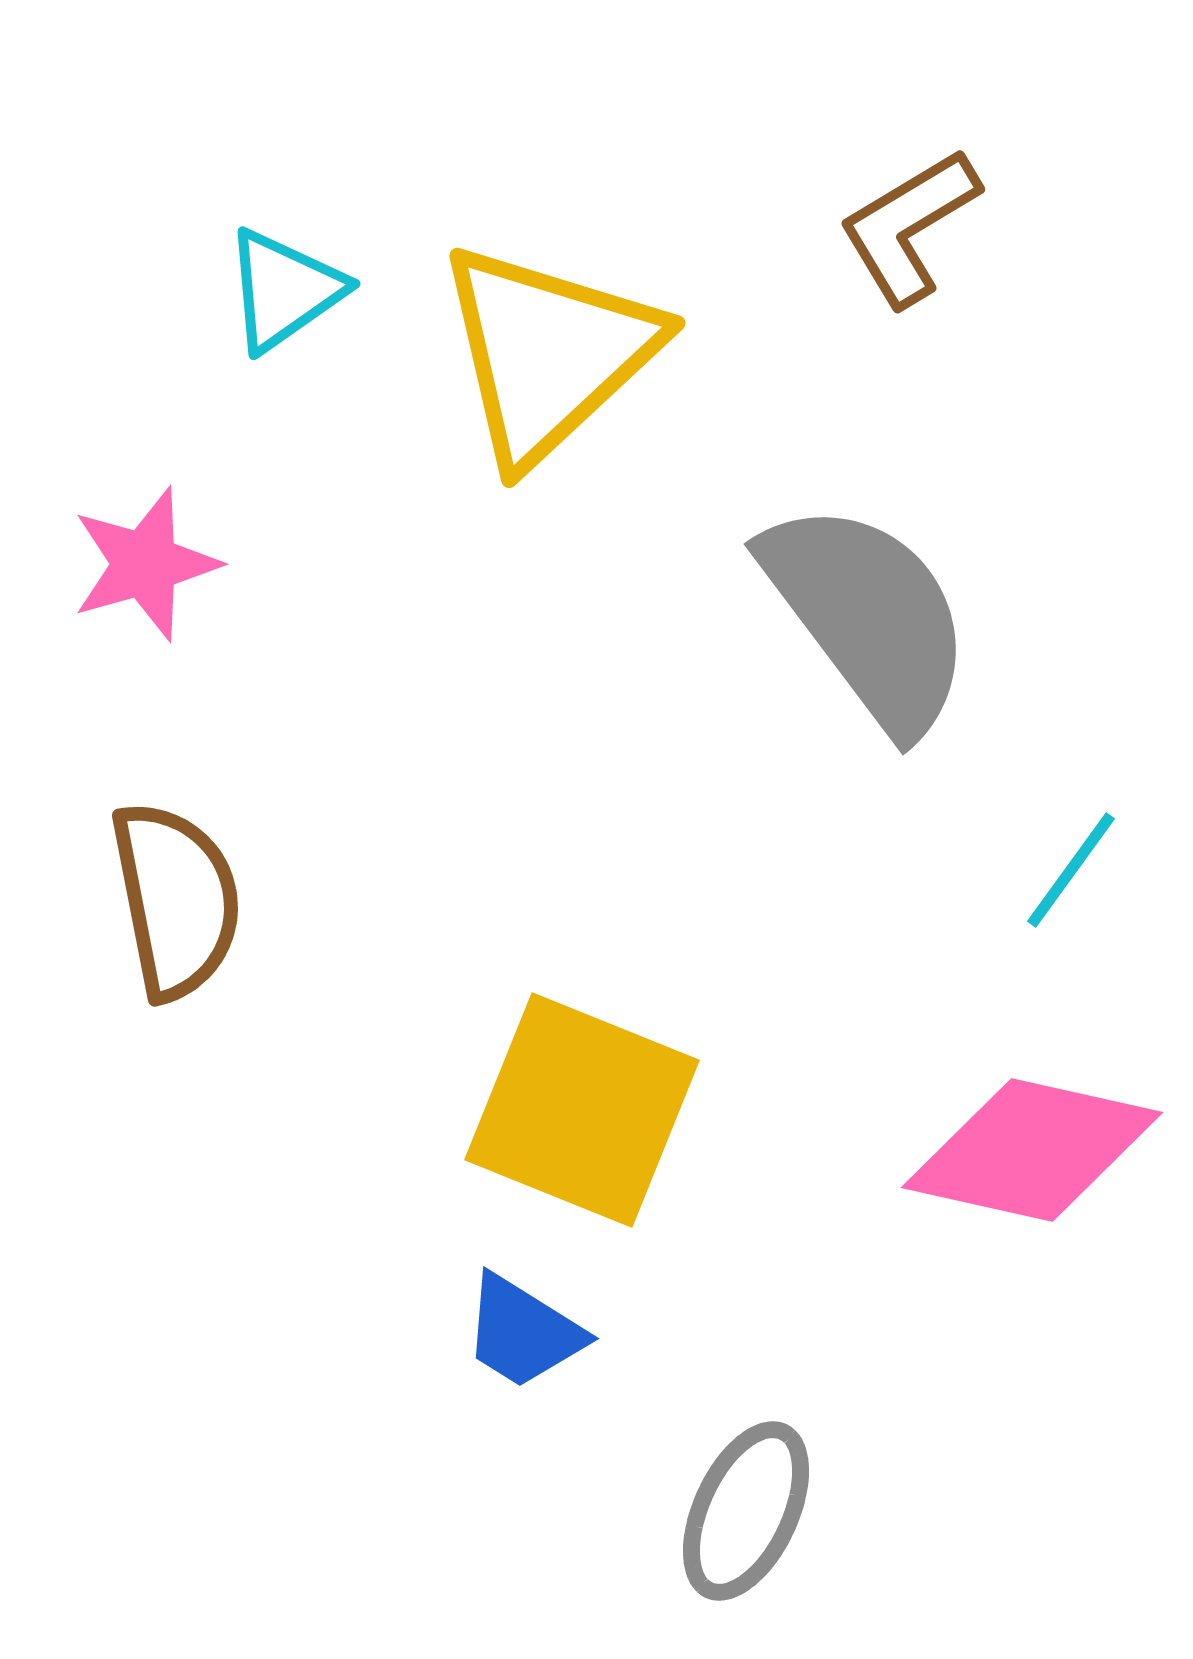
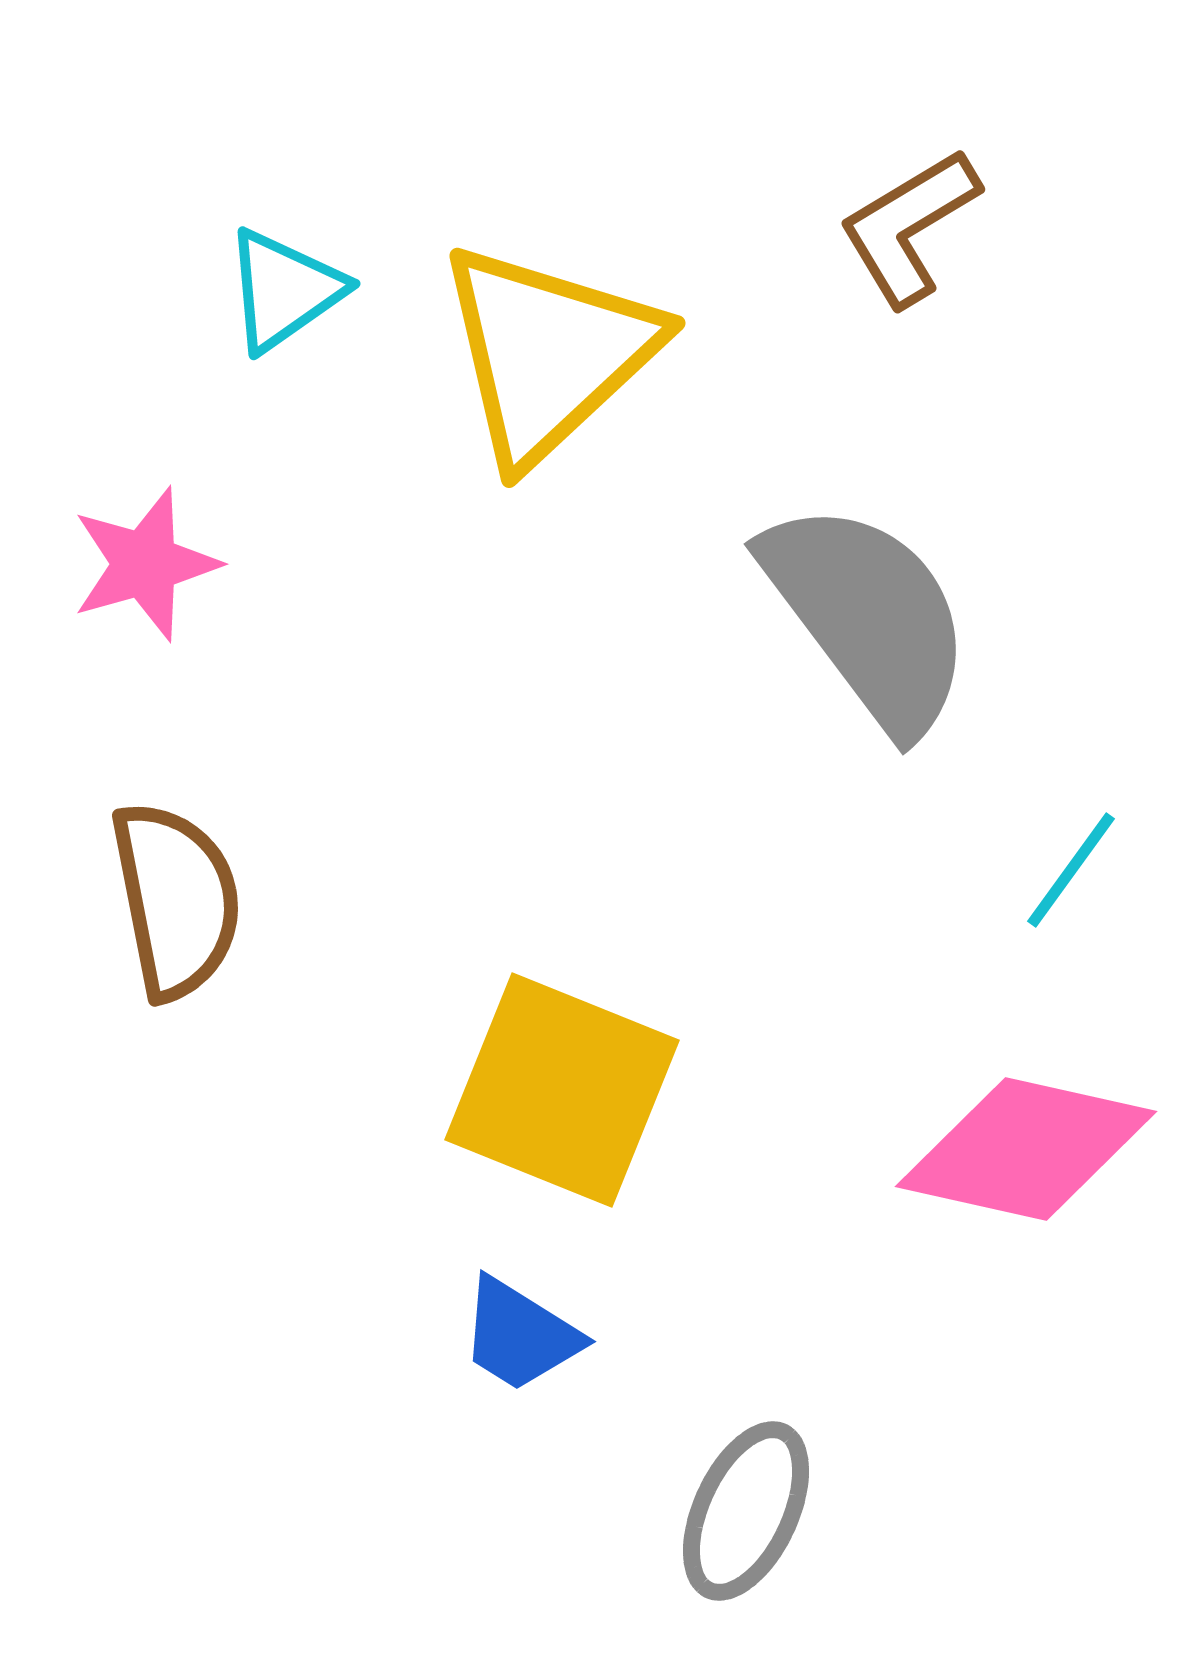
yellow square: moved 20 px left, 20 px up
pink diamond: moved 6 px left, 1 px up
blue trapezoid: moved 3 px left, 3 px down
